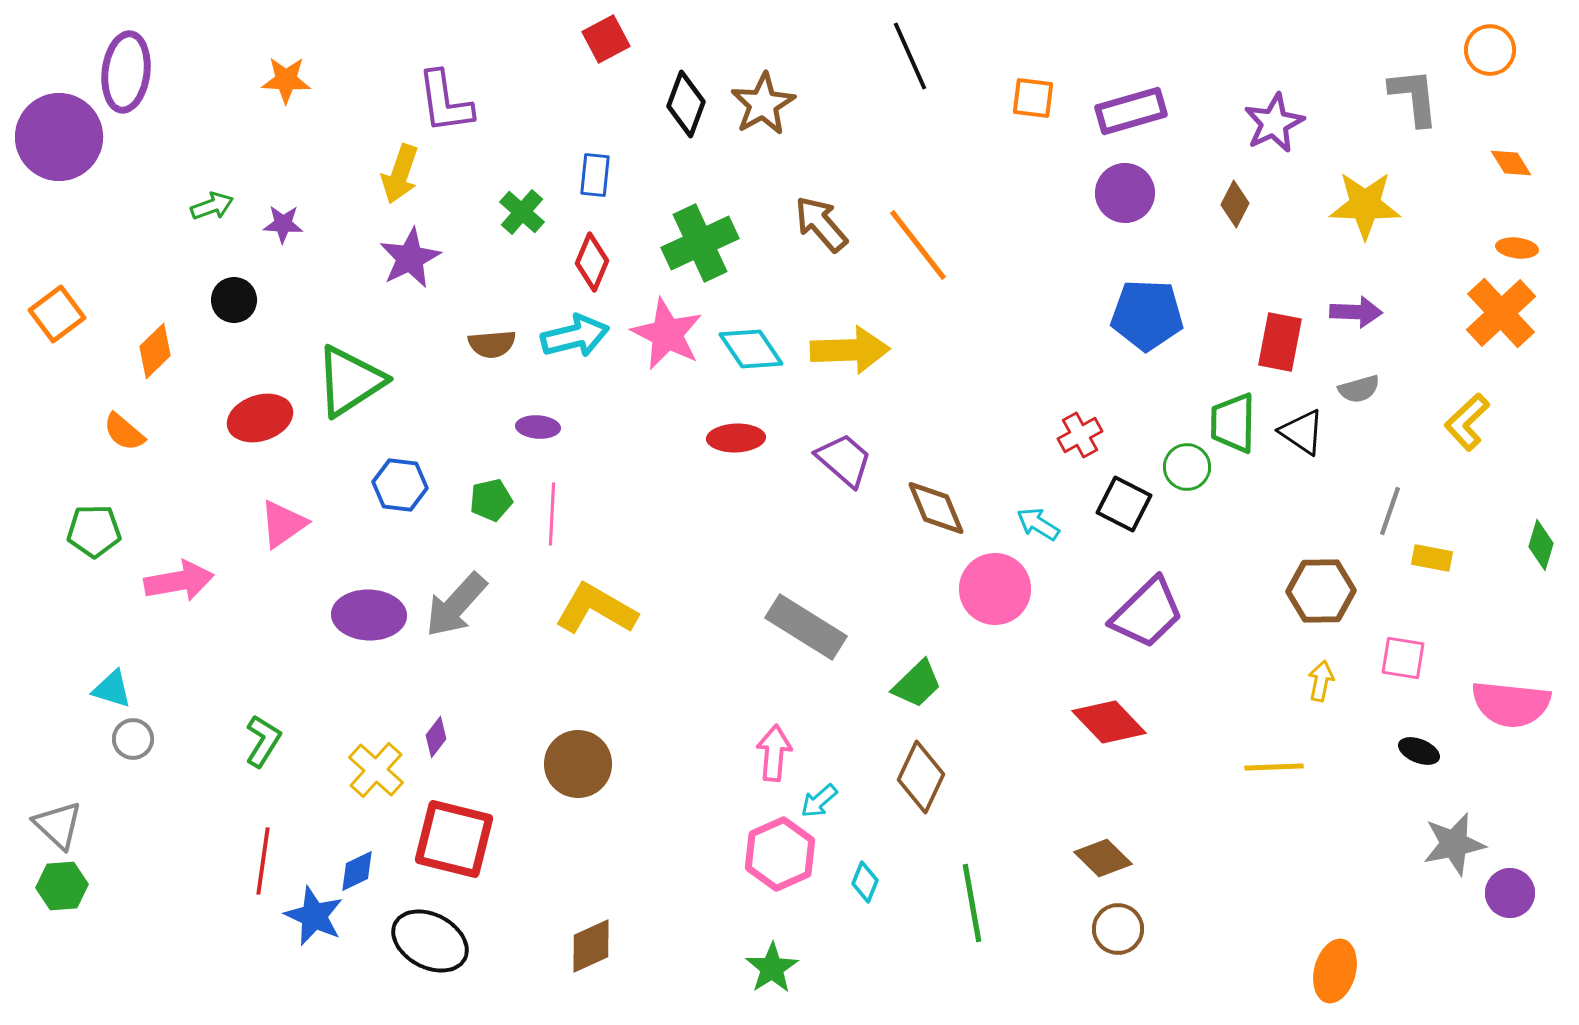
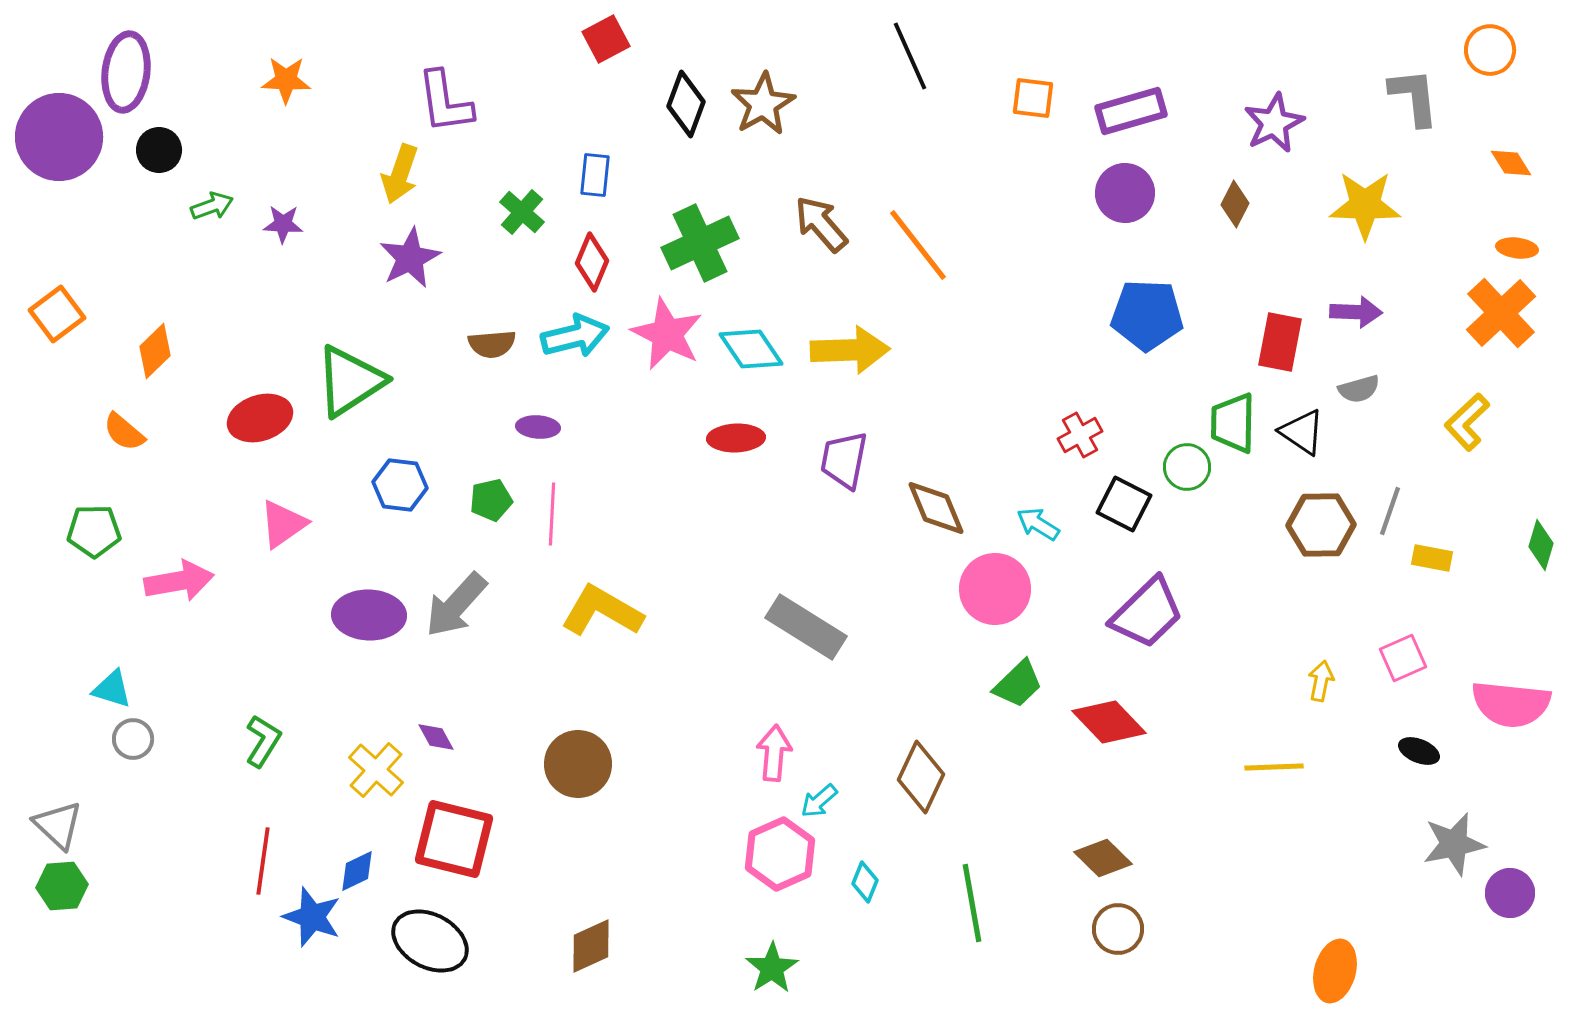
black circle at (234, 300): moved 75 px left, 150 px up
purple trapezoid at (844, 460): rotated 120 degrees counterclockwise
brown hexagon at (1321, 591): moved 66 px up
yellow L-shape at (596, 609): moved 6 px right, 2 px down
pink square at (1403, 658): rotated 33 degrees counterclockwise
green trapezoid at (917, 684): moved 101 px right
purple diamond at (436, 737): rotated 66 degrees counterclockwise
blue star at (314, 916): moved 2 px left, 1 px down; rotated 4 degrees counterclockwise
